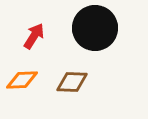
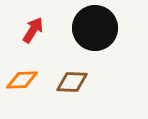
red arrow: moved 1 px left, 6 px up
